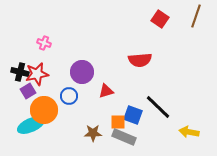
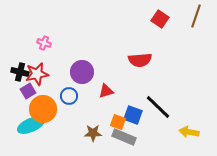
orange circle: moved 1 px left, 1 px up
orange square: rotated 21 degrees clockwise
